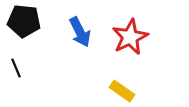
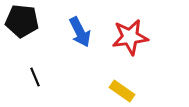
black pentagon: moved 2 px left
red star: rotated 18 degrees clockwise
black line: moved 19 px right, 9 px down
